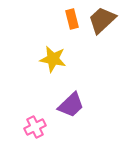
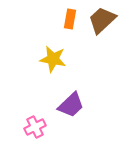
orange rectangle: moved 2 px left; rotated 24 degrees clockwise
